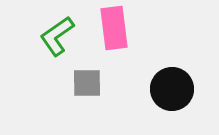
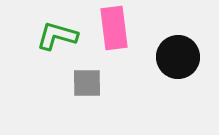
green L-shape: rotated 51 degrees clockwise
black circle: moved 6 px right, 32 px up
